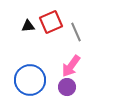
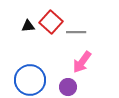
red square: rotated 25 degrees counterclockwise
gray line: rotated 66 degrees counterclockwise
pink arrow: moved 11 px right, 4 px up
purple circle: moved 1 px right
